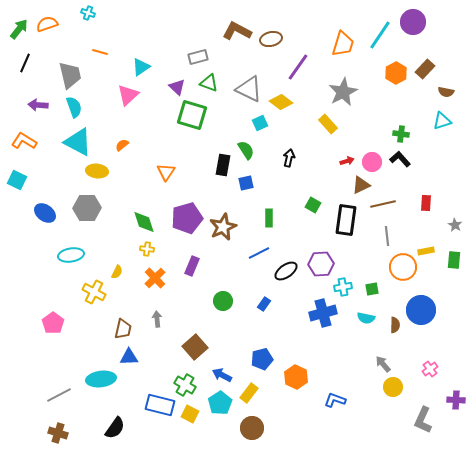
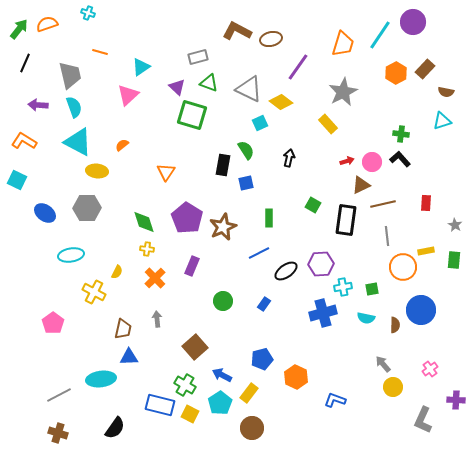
purple pentagon at (187, 218): rotated 24 degrees counterclockwise
